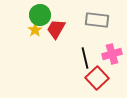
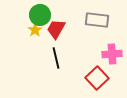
pink cross: rotated 12 degrees clockwise
black line: moved 29 px left
